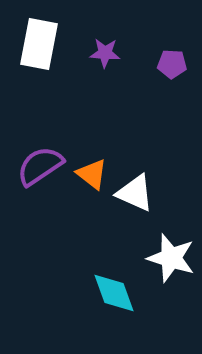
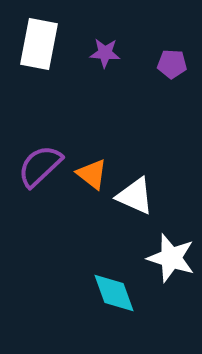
purple semicircle: rotated 9 degrees counterclockwise
white triangle: moved 3 px down
